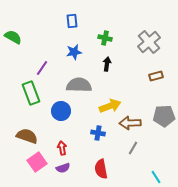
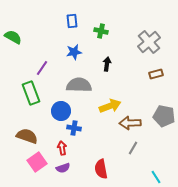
green cross: moved 4 px left, 7 px up
brown rectangle: moved 2 px up
gray pentagon: rotated 15 degrees clockwise
blue cross: moved 24 px left, 5 px up
